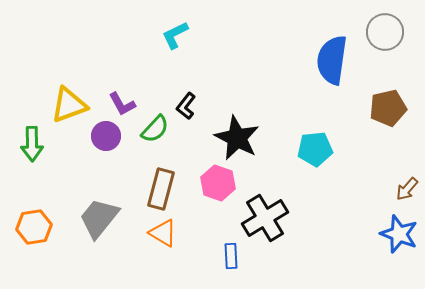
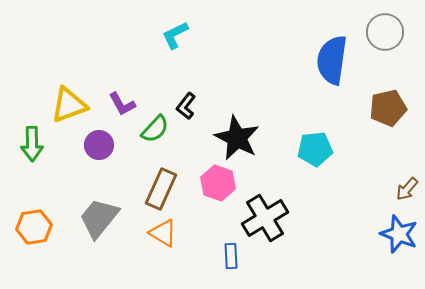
purple circle: moved 7 px left, 9 px down
brown rectangle: rotated 9 degrees clockwise
